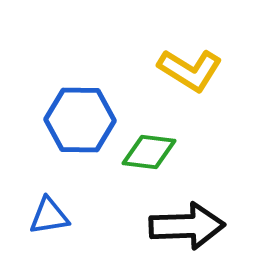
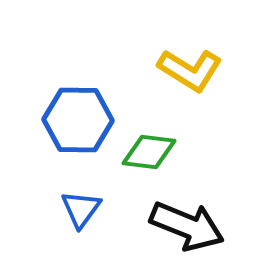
blue hexagon: moved 2 px left
blue triangle: moved 32 px right, 7 px up; rotated 45 degrees counterclockwise
black arrow: rotated 24 degrees clockwise
